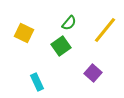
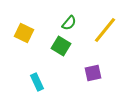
green square: rotated 24 degrees counterclockwise
purple square: rotated 36 degrees clockwise
